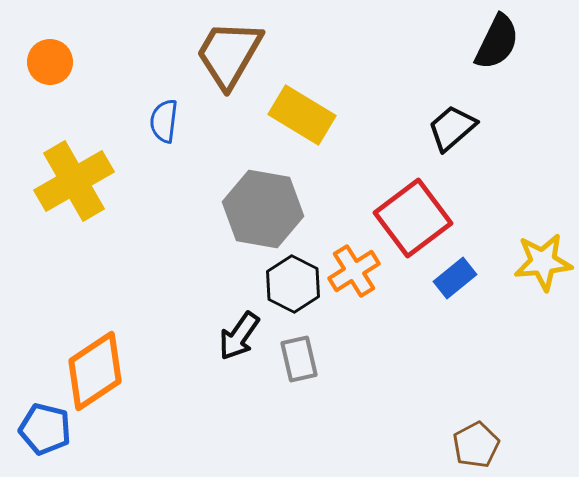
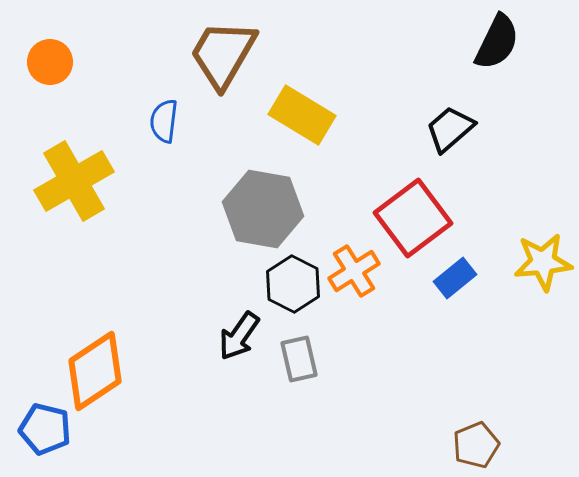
brown trapezoid: moved 6 px left
black trapezoid: moved 2 px left, 1 px down
brown pentagon: rotated 6 degrees clockwise
